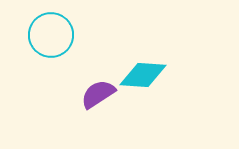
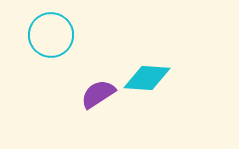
cyan diamond: moved 4 px right, 3 px down
